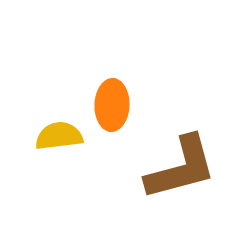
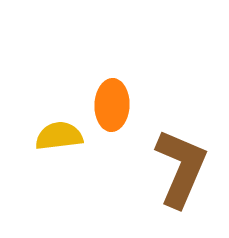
brown L-shape: rotated 52 degrees counterclockwise
